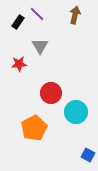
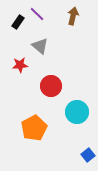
brown arrow: moved 2 px left, 1 px down
gray triangle: rotated 18 degrees counterclockwise
red star: moved 1 px right, 1 px down
red circle: moved 7 px up
cyan circle: moved 1 px right
blue square: rotated 24 degrees clockwise
